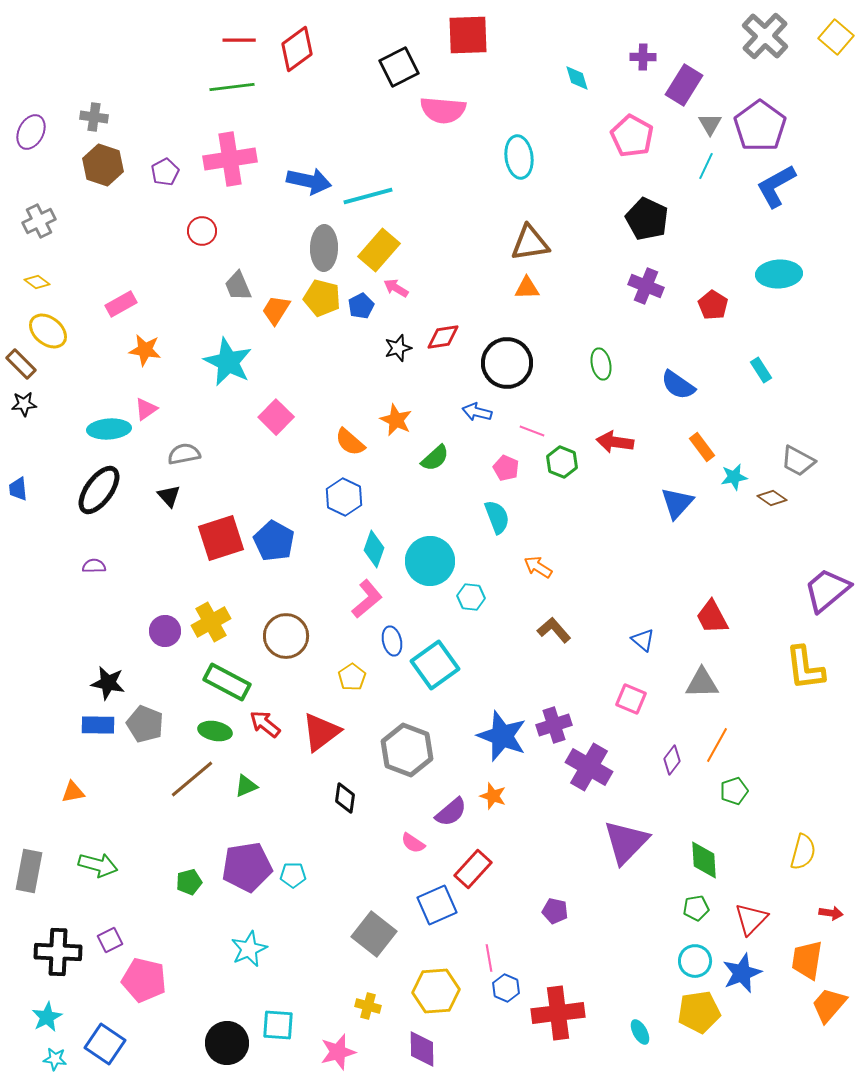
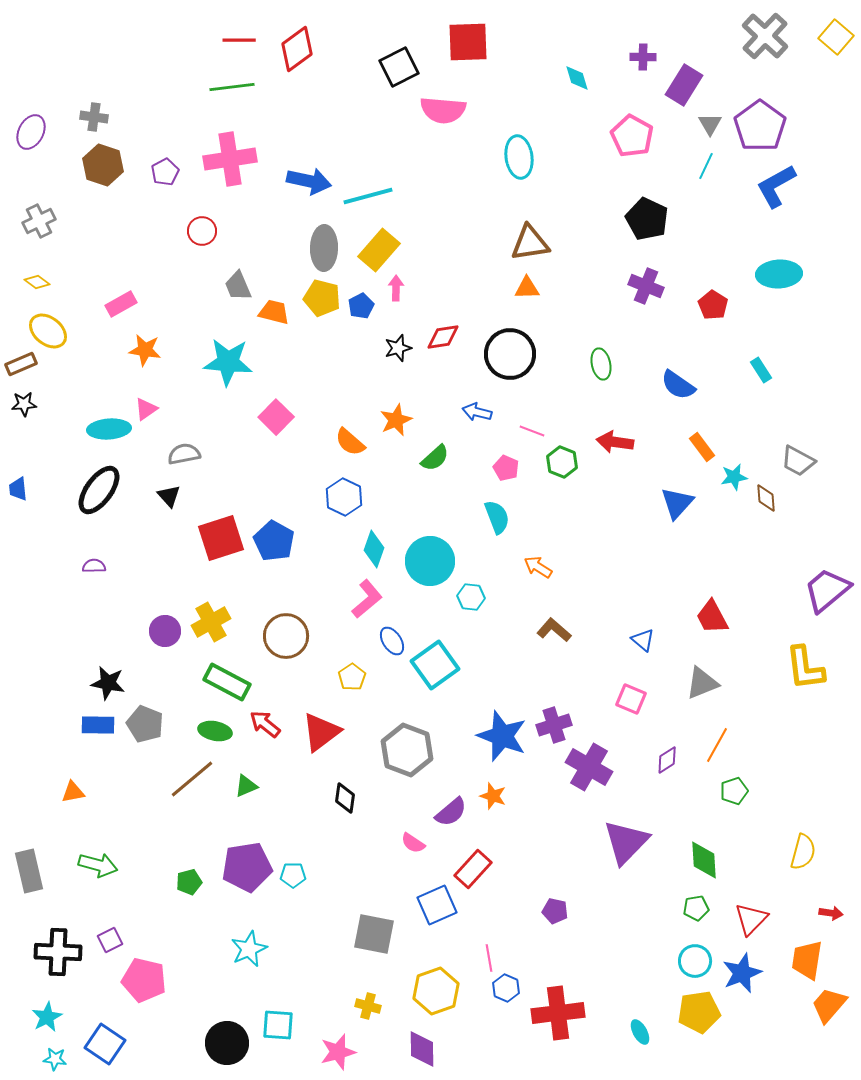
red square at (468, 35): moved 7 px down
pink arrow at (396, 288): rotated 60 degrees clockwise
orange trapezoid at (276, 310): moved 2 px left, 2 px down; rotated 72 degrees clockwise
cyan star at (228, 362): rotated 21 degrees counterclockwise
black circle at (507, 363): moved 3 px right, 9 px up
brown rectangle at (21, 364): rotated 68 degrees counterclockwise
orange star at (396, 420): rotated 24 degrees clockwise
brown diamond at (772, 498): moved 6 px left; rotated 52 degrees clockwise
brown L-shape at (554, 630): rotated 8 degrees counterclockwise
blue ellipse at (392, 641): rotated 20 degrees counterclockwise
gray triangle at (702, 683): rotated 21 degrees counterclockwise
purple diamond at (672, 760): moved 5 px left; rotated 20 degrees clockwise
gray rectangle at (29, 871): rotated 24 degrees counterclockwise
gray square at (374, 934): rotated 27 degrees counterclockwise
yellow hexagon at (436, 991): rotated 15 degrees counterclockwise
